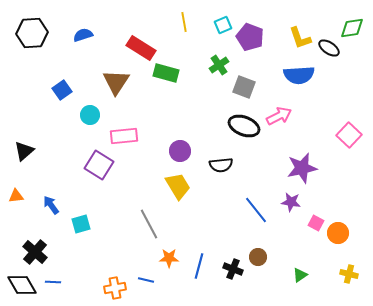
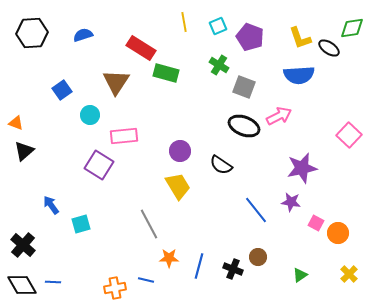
cyan square at (223, 25): moved 5 px left, 1 px down
green cross at (219, 65): rotated 24 degrees counterclockwise
black semicircle at (221, 165): rotated 40 degrees clockwise
orange triangle at (16, 196): moved 73 px up; rotated 28 degrees clockwise
black cross at (35, 252): moved 12 px left, 7 px up
yellow cross at (349, 274): rotated 30 degrees clockwise
